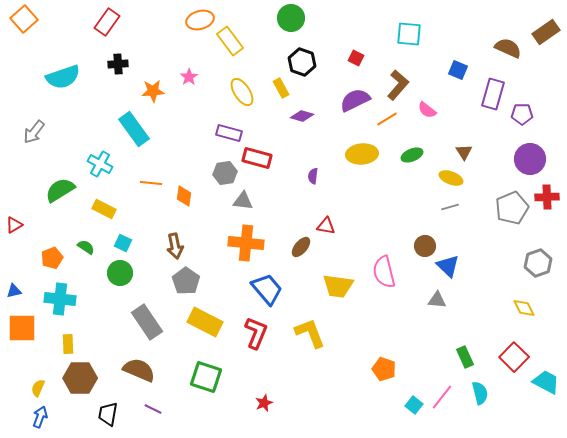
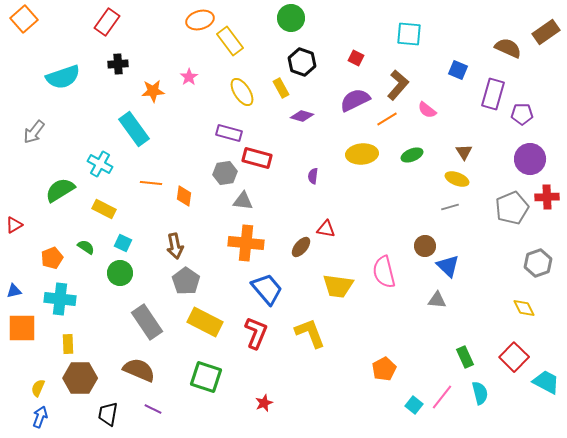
yellow ellipse at (451, 178): moved 6 px right, 1 px down
red triangle at (326, 226): moved 3 px down
orange pentagon at (384, 369): rotated 25 degrees clockwise
